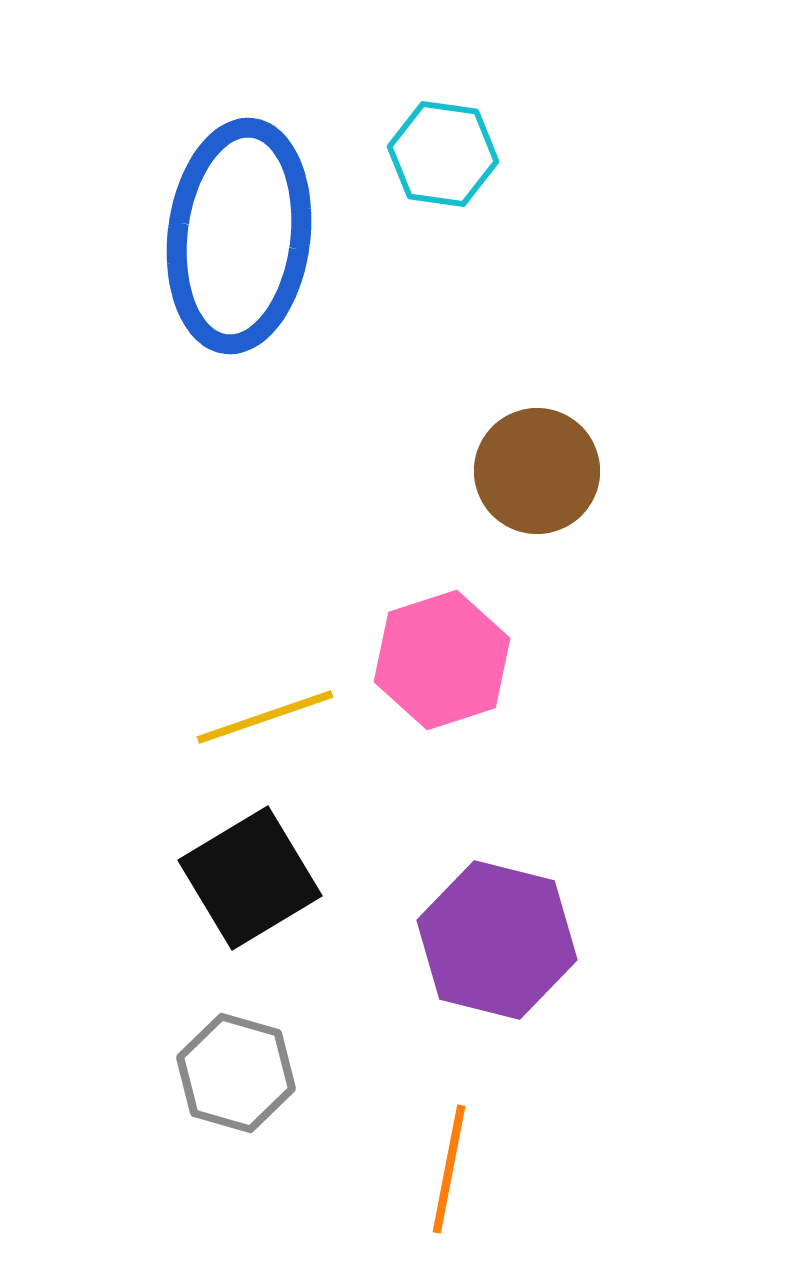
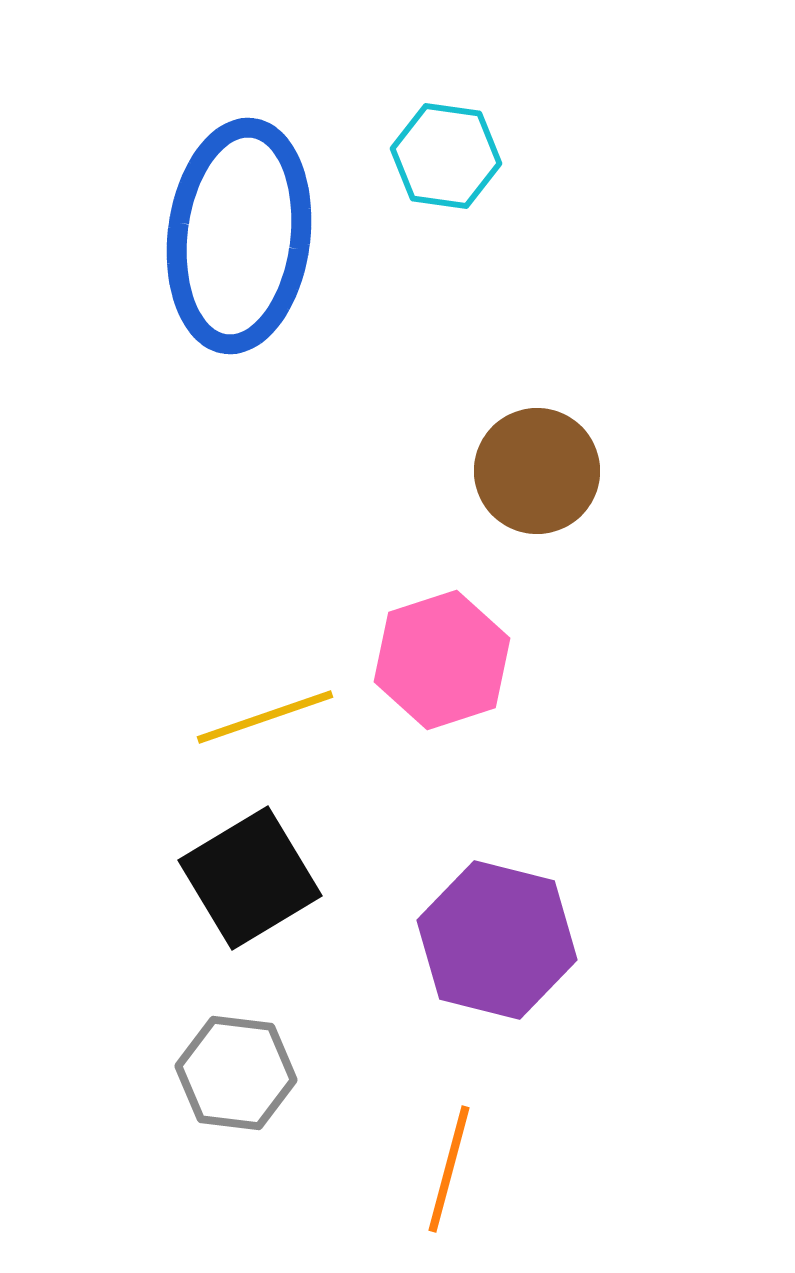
cyan hexagon: moved 3 px right, 2 px down
gray hexagon: rotated 9 degrees counterclockwise
orange line: rotated 4 degrees clockwise
